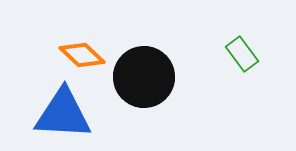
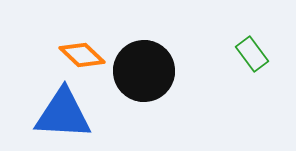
green rectangle: moved 10 px right
black circle: moved 6 px up
